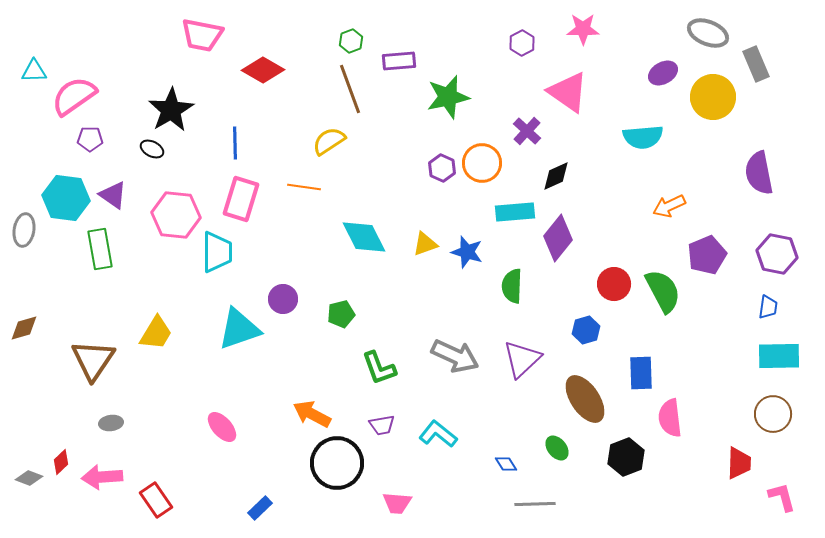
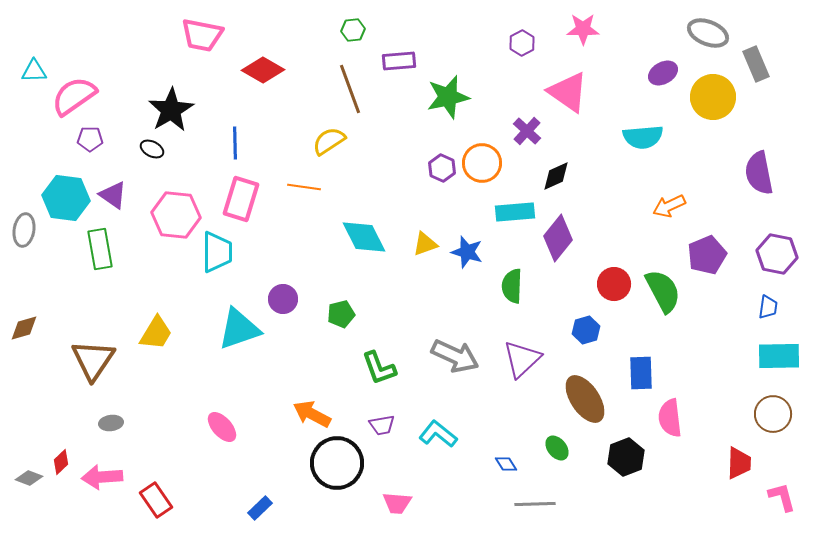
green hexagon at (351, 41): moved 2 px right, 11 px up; rotated 15 degrees clockwise
